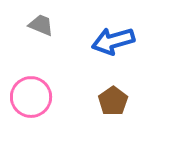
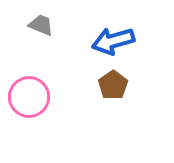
pink circle: moved 2 px left
brown pentagon: moved 16 px up
